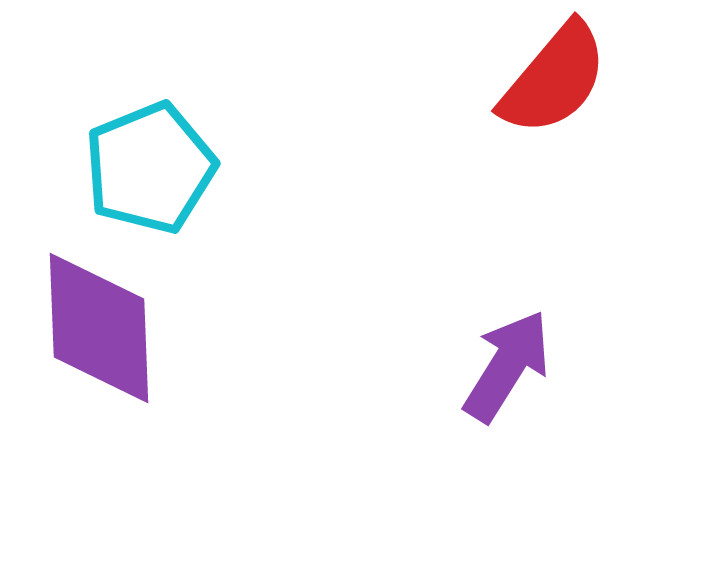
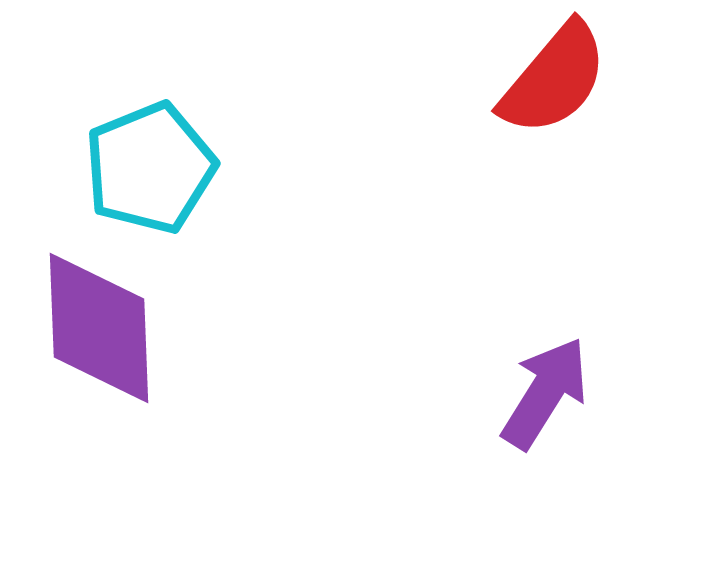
purple arrow: moved 38 px right, 27 px down
